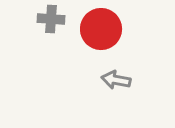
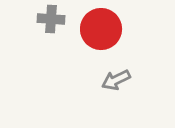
gray arrow: rotated 36 degrees counterclockwise
